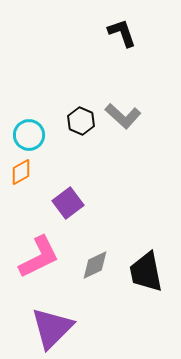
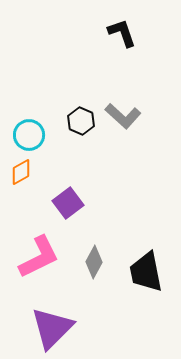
gray diamond: moved 1 px left, 3 px up; rotated 36 degrees counterclockwise
